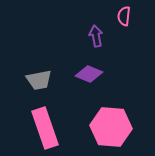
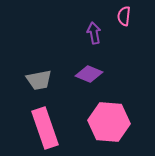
purple arrow: moved 2 px left, 3 px up
pink hexagon: moved 2 px left, 5 px up
